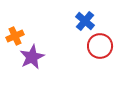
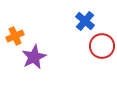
red circle: moved 2 px right
purple star: moved 2 px right
